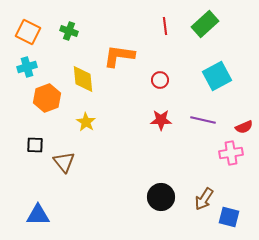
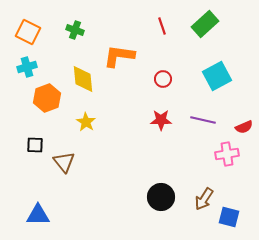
red line: moved 3 px left; rotated 12 degrees counterclockwise
green cross: moved 6 px right, 1 px up
red circle: moved 3 px right, 1 px up
pink cross: moved 4 px left, 1 px down
